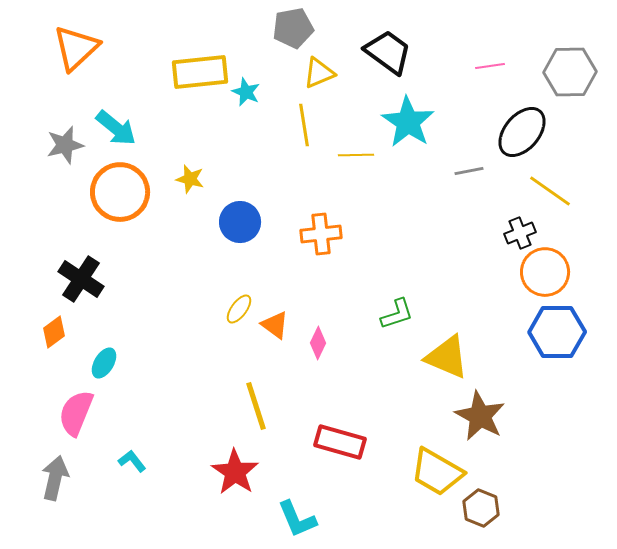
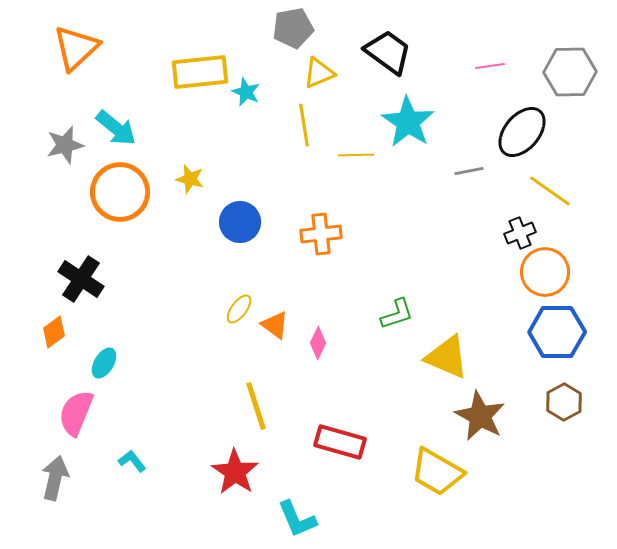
brown hexagon at (481, 508): moved 83 px right, 106 px up; rotated 9 degrees clockwise
